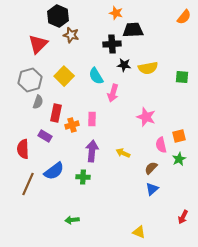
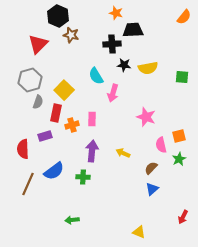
yellow square: moved 14 px down
purple rectangle: rotated 48 degrees counterclockwise
